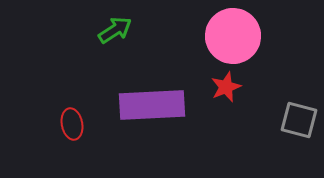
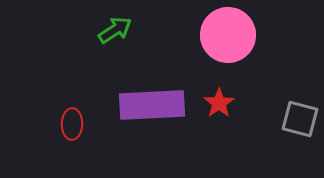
pink circle: moved 5 px left, 1 px up
red star: moved 7 px left, 16 px down; rotated 12 degrees counterclockwise
gray square: moved 1 px right, 1 px up
red ellipse: rotated 12 degrees clockwise
